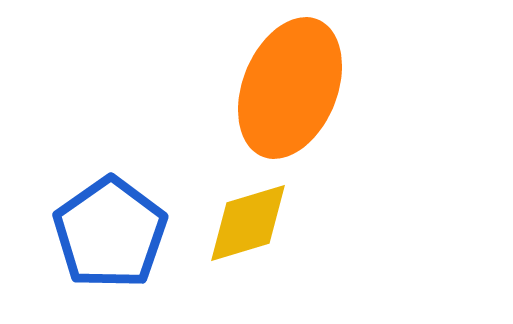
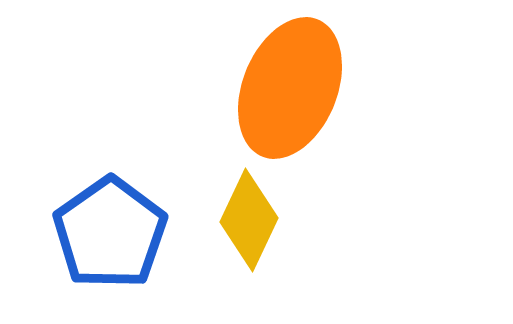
yellow diamond: moved 1 px right, 3 px up; rotated 48 degrees counterclockwise
